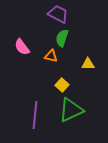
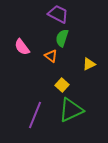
orange triangle: rotated 24 degrees clockwise
yellow triangle: moved 1 px right; rotated 24 degrees counterclockwise
purple line: rotated 16 degrees clockwise
